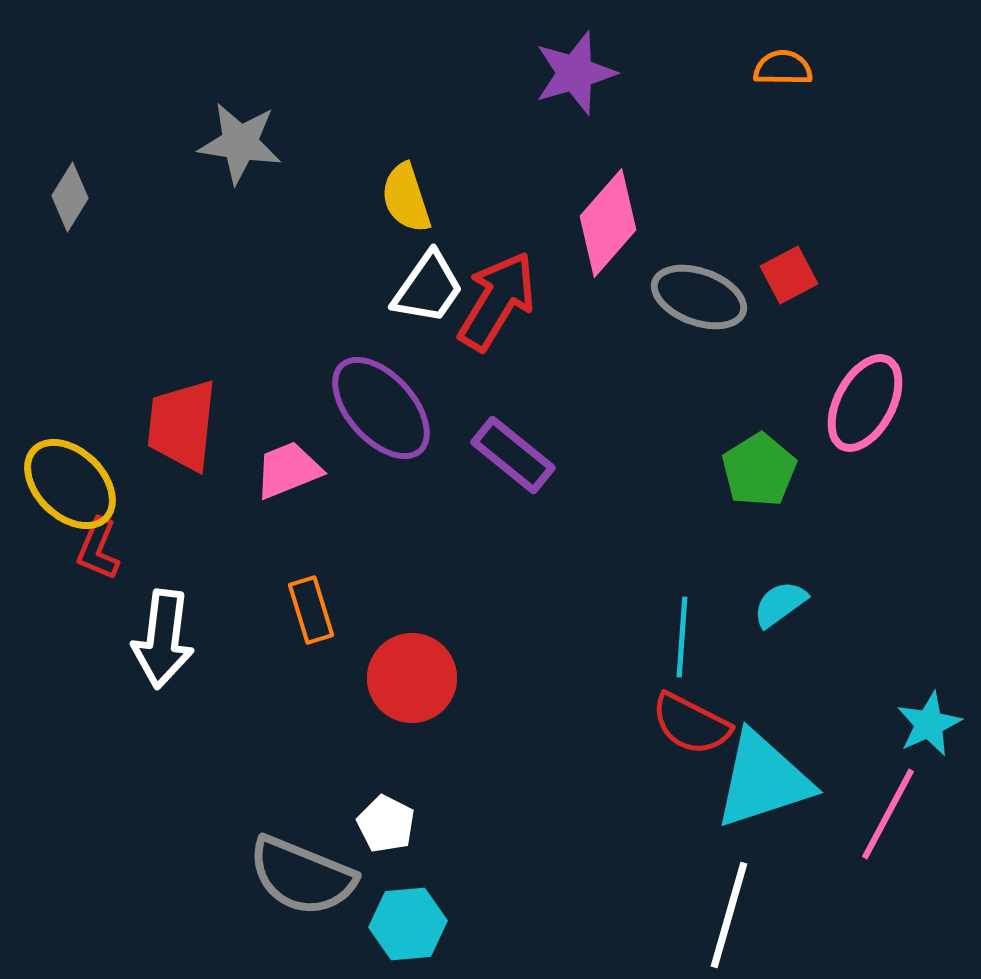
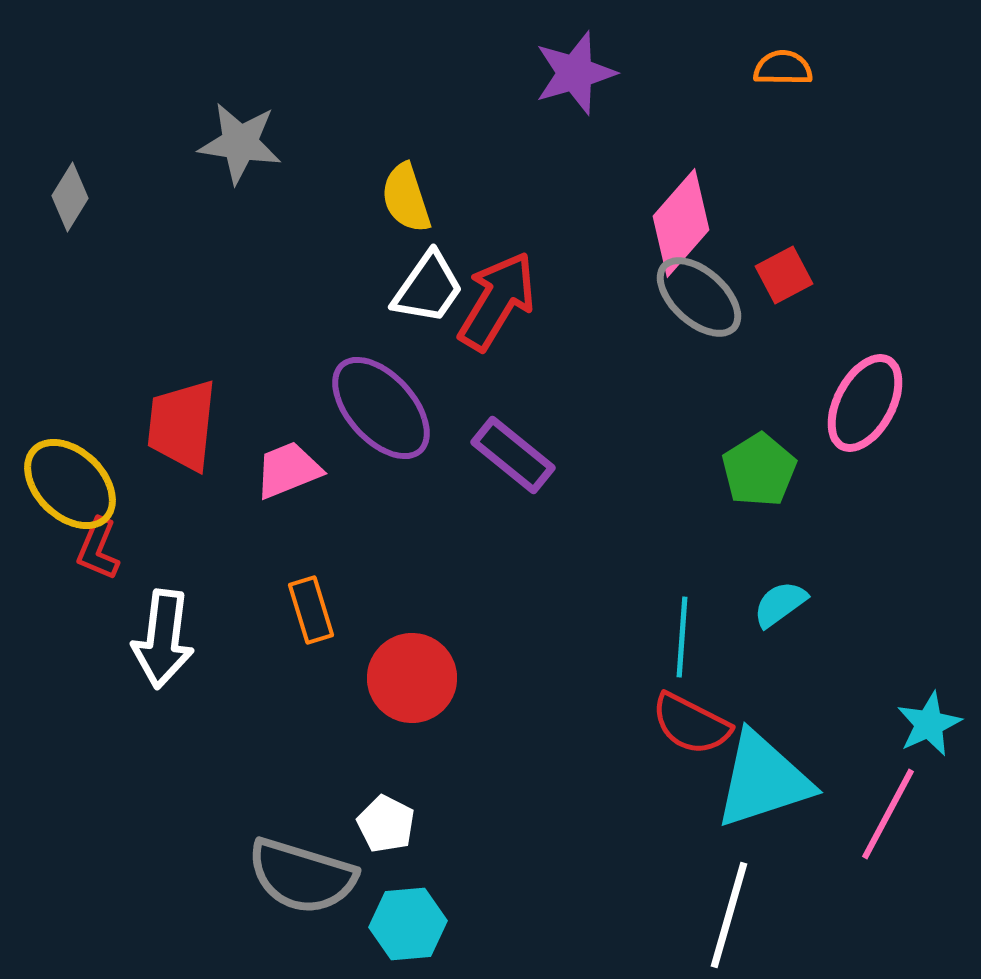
pink diamond: moved 73 px right
red square: moved 5 px left
gray ellipse: rotated 22 degrees clockwise
gray semicircle: rotated 5 degrees counterclockwise
